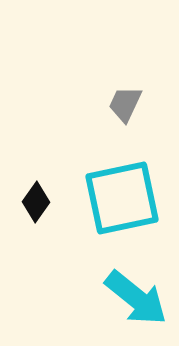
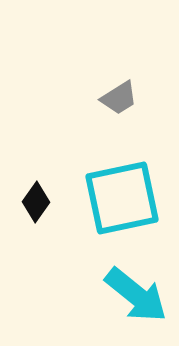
gray trapezoid: moved 6 px left, 6 px up; rotated 147 degrees counterclockwise
cyan arrow: moved 3 px up
